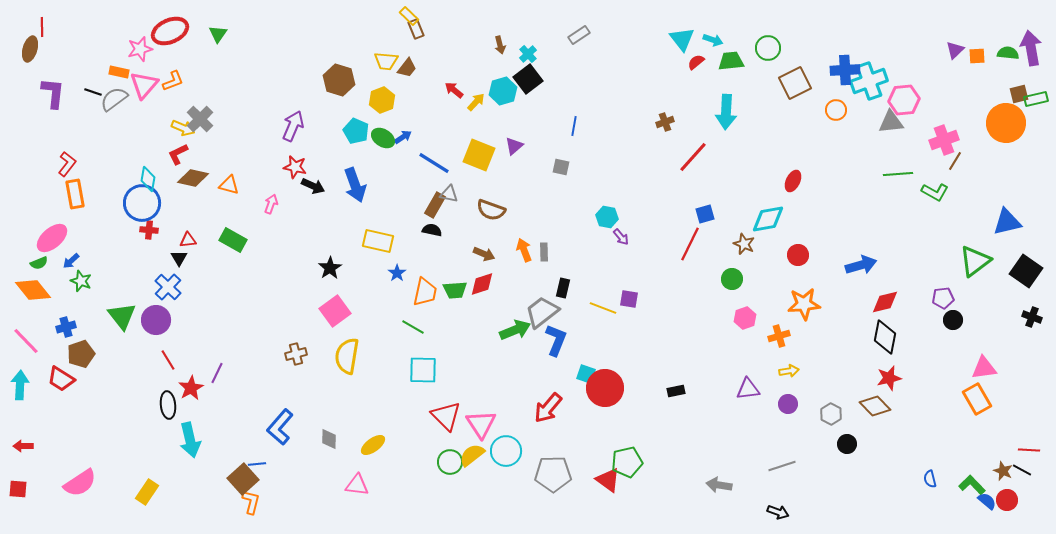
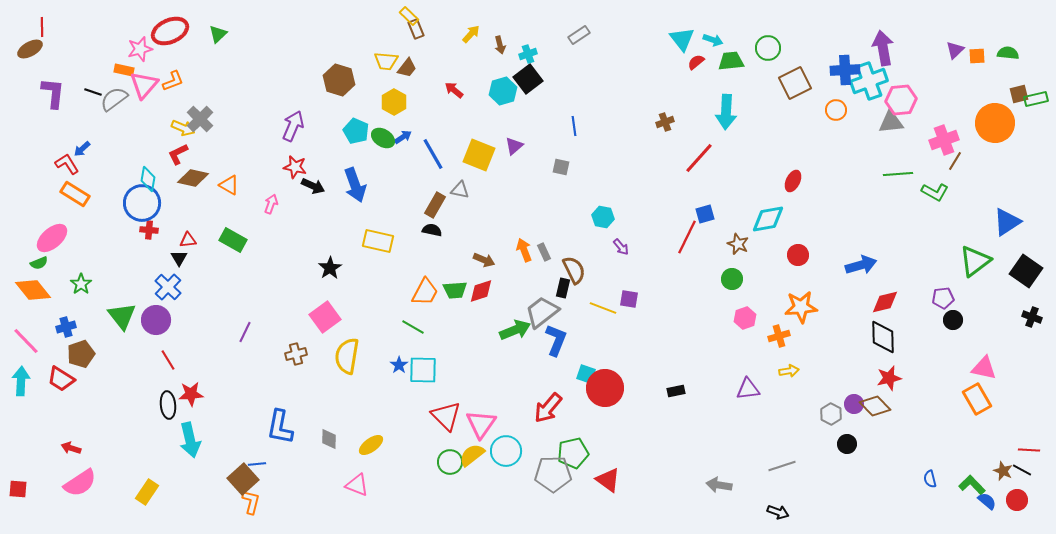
green triangle at (218, 34): rotated 12 degrees clockwise
purple arrow at (1031, 48): moved 148 px left
brown ellipse at (30, 49): rotated 45 degrees clockwise
cyan cross at (528, 54): rotated 24 degrees clockwise
orange rectangle at (119, 72): moved 5 px right, 2 px up
yellow hexagon at (382, 100): moved 12 px right, 2 px down; rotated 10 degrees counterclockwise
pink hexagon at (904, 100): moved 3 px left
yellow arrow at (476, 102): moved 5 px left, 68 px up
orange circle at (1006, 123): moved 11 px left
blue line at (574, 126): rotated 18 degrees counterclockwise
red line at (693, 157): moved 6 px right, 1 px down
blue line at (434, 163): moved 1 px left, 9 px up; rotated 28 degrees clockwise
red L-shape at (67, 164): rotated 70 degrees counterclockwise
orange triangle at (229, 185): rotated 15 degrees clockwise
orange rectangle at (75, 194): rotated 48 degrees counterclockwise
gray triangle at (449, 194): moved 11 px right, 4 px up
brown semicircle at (491, 210): moved 83 px right, 60 px down; rotated 136 degrees counterclockwise
cyan hexagon at (607, 217): moved 4 px left
blue triangle at (1007, 222): rotated 20 degrees counterclockwise
purple arrow at (621, 237): moved 10 px down
red line at (690, 244): moved 3 px left, 7 px up
brown star at (744, 244): moved 6 px left
gray rectangle at (544, 252): rotated 24 degrees counterclockwise
brown arrow at (484, 254): moved 6 px down
blue arrow at (71, 261): moved 11 px right, 112 px up
blue star at (397, 273): moved 2 px right, 92 px down
green star at (81, 281): moved 3 px down; rotated 15 degrees clockwise
red diamond at (482, 284): moved 1 px left, 7 px down
orange trapezoid at (425, 292): rotated 16 degrees clockwise
orange star at (804, 304): moved 3 px left, 3 px down
pink square at (335, 311): moved 10 px left, 6 px down
black diamond at (885, 337): moved 2 px left; rotated 12 degrees counterclockwise
pink triangle at (984, 368): rotated 20 degrees clockwise
purple line at (217, 373): moved 28 px right, 41 px up
cyan arrow at (20, 385): moved 1 px right, 4 px up
red star at (191, 388): moved 6 px down; rotated 25 degrees clockwise
purple circle at (788, 404): moved 66 px right
pink triangle at (481, 424): rotated 8 degrees clockwise
blue L-shape at (280, 427): rotated 30 degrees counterclockwise
yellow ellipse at (373, 445): moved 2 px left
red arrow at (23, 446): moved 48 px right, 2 px down; rotated 18 degrees clockwise
green pentagon at (627, 462): moved 54 px left, 9 px up
pink triangle at (357, 485): rotated 15 degrees clockwise
red circle at (1007, 500): moved 10 px right
